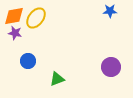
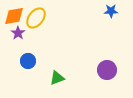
blue star: moved 1 px right
purple star: moved 3 px right; rotated 24 degrees clockwise
purple circle: moved 4 px left, 3 px down
green triangle: moved 1 px up
